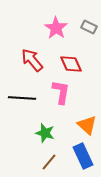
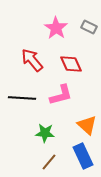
pink L-shape: moved 3 px down; rotated 65 degrees clockwise
green star: rotated 12 degrees counterclockwise
